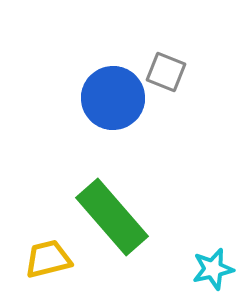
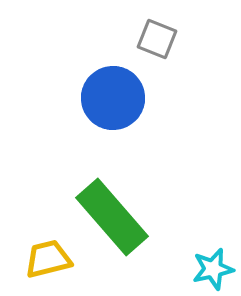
gray square: moved 9 px left, 33 px up
